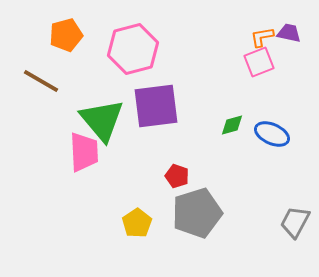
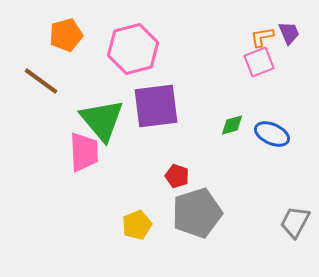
purple trapezoid: rotated 55 degrees clockwise
brown line: rotated 6 degrees clockwise
yellow pentagon: moved 2 px down; rotated 12 degrees clockwise
